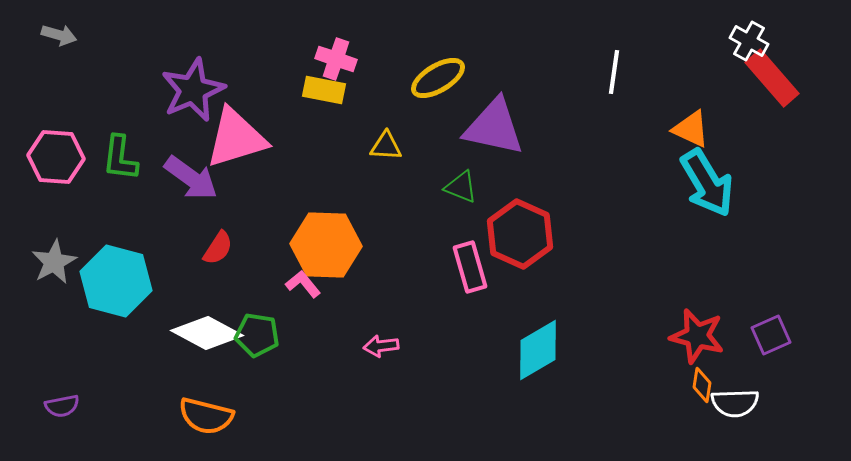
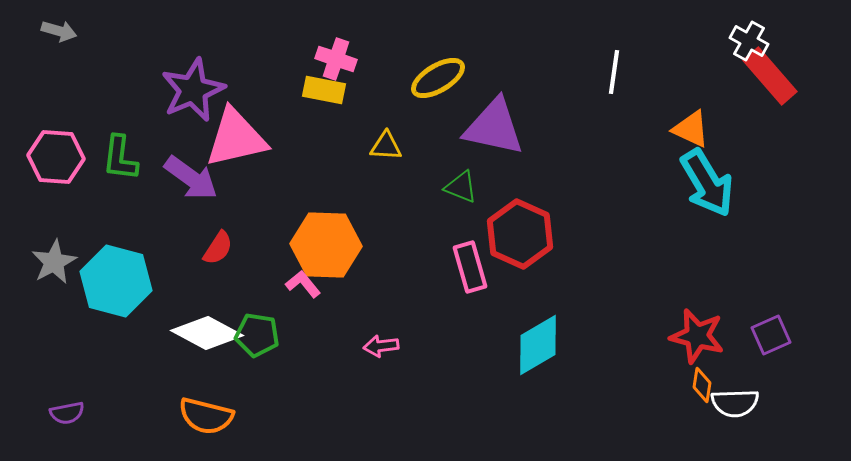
gray arrow: moved 4 px up
red rectangle: moved 2 px left, 2 px up
pink triangle: rotated 4 degrees clockwise
cyan diamond: moved 5 px up
purple semicircle: moved 5 px right, 7 px down
